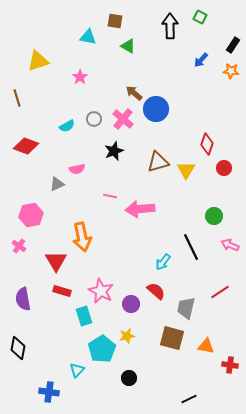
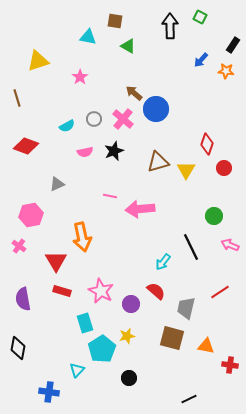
orange star at (231, 71): moved 5 px left
pink semicircle at (77, 169): moved 8 px right, 17 px up
cyan rectangle at (84, 316): moved 1 px right, 7 px down
